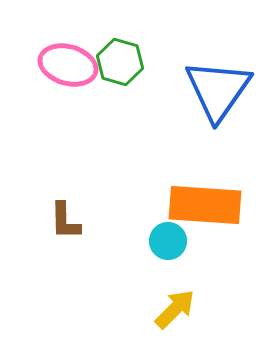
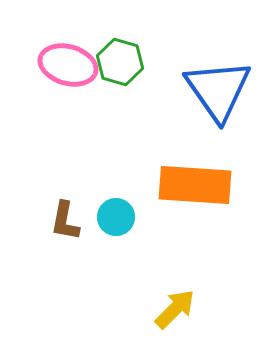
blue triangle: rotated 10 degrees counterclockwise
orange rectangle: moved 10 px left, 20 px up
brown L-shape: rotated 12 degrees clockwise
cyan circle: moved 52 px left, 24 px up
